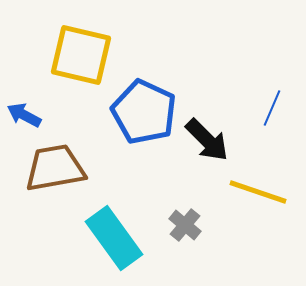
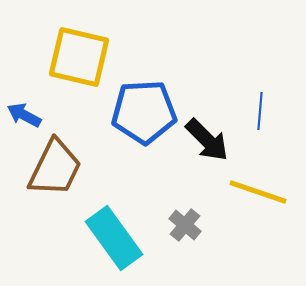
yellow square: moved 2 px left, 2 px down
blue line: moved 12 px left, 3 px down; rotated 18 degrees counterclockwise
blue pentagon: rotated 28 degrees counterclockwise
brown trapezoid: rotated 126 degrees clockwise
